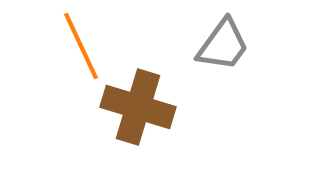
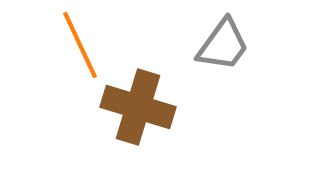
orange line: moved 1 px left, 1 px up
